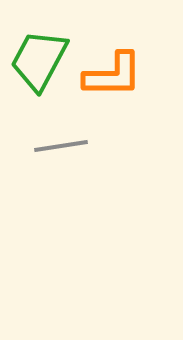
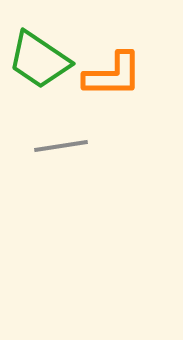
green trapezoid: rotated 84 degrees counterclockwise
